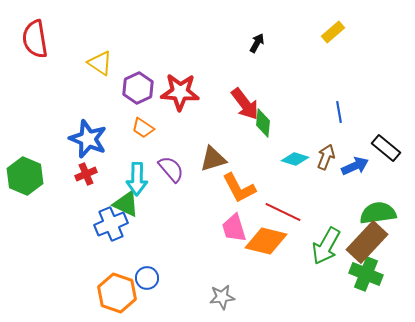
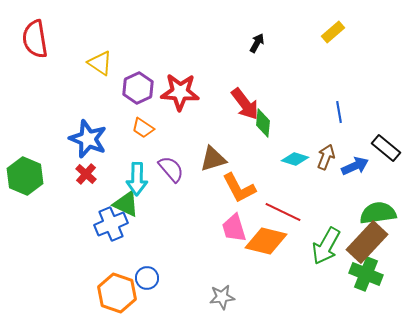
red cross: rotated 25 degrees counterclockwise
